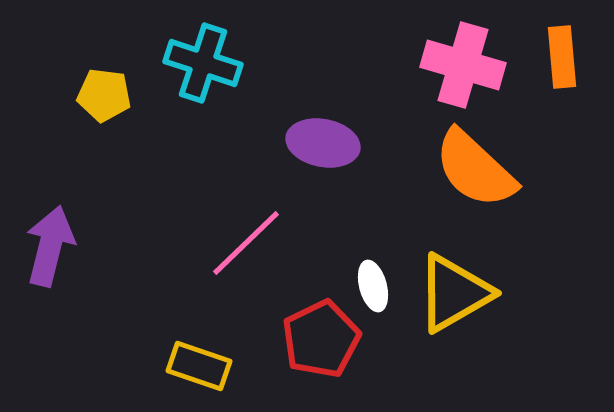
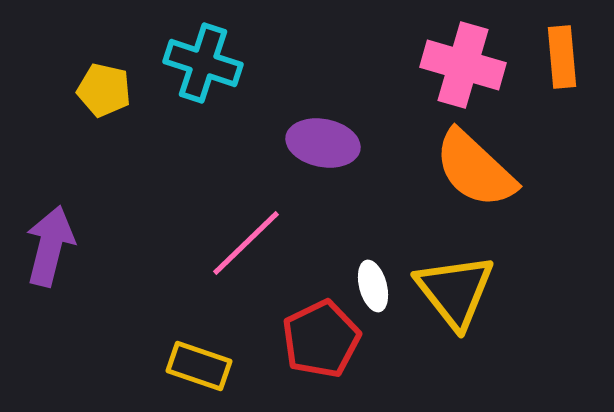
yellow pentagon: moved 5 px up; rotated 6 degrees clockwise
yellow triangle: moved 1 px right, 2 px up; rotated 38 degrees counterclockwise
